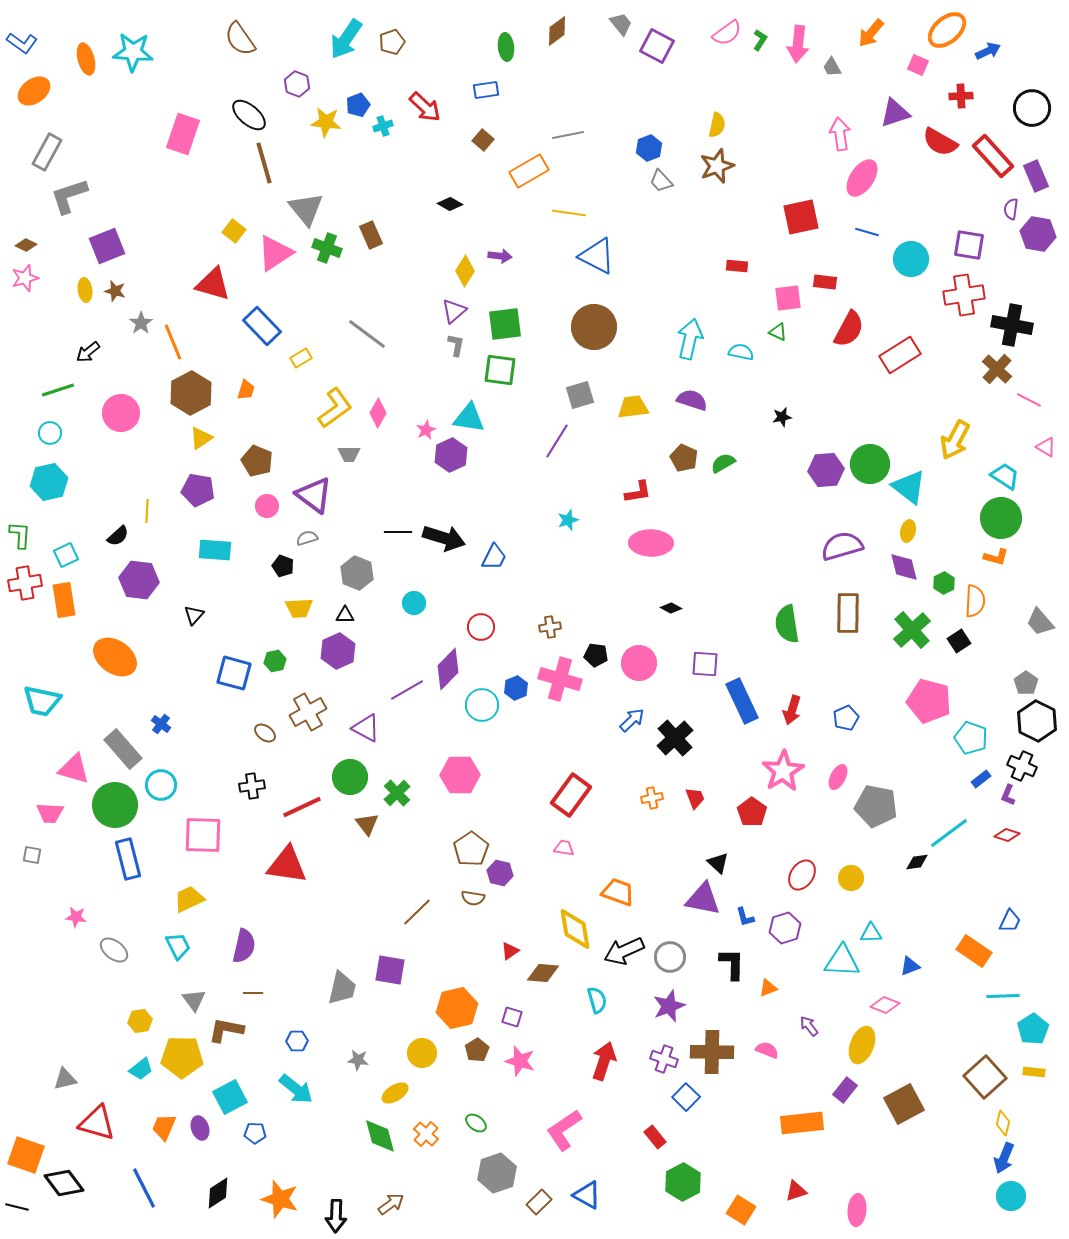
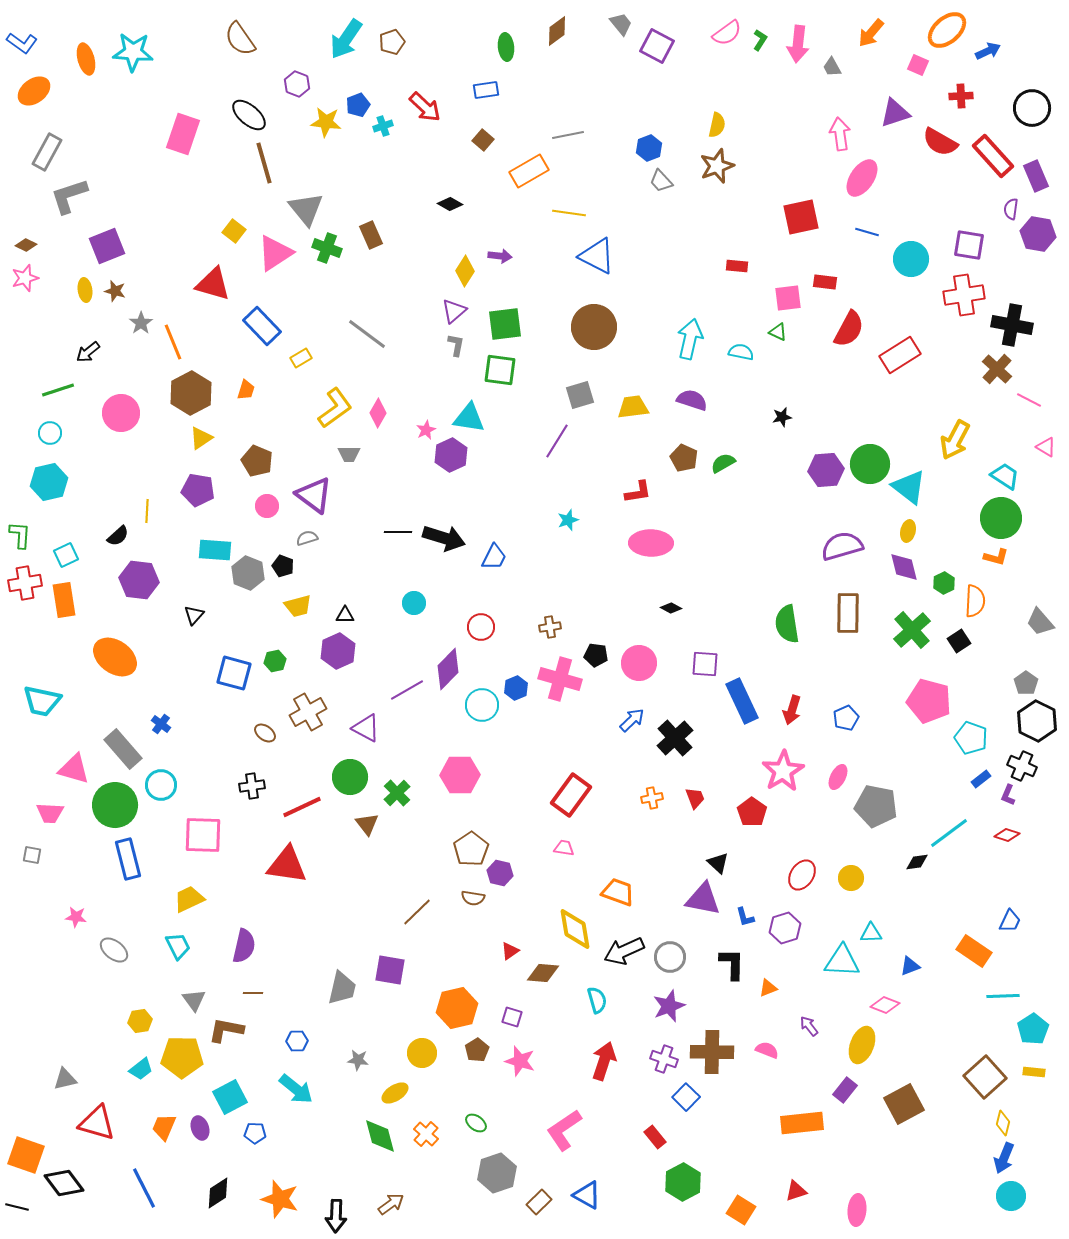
gray hexagon at (357, 573): moved 109 px left
yellow trapezoid at (299, 608): moved 1 px left, 2 px up; rotated 12 degrees counterclockwise
